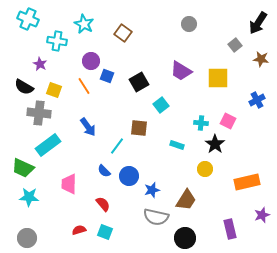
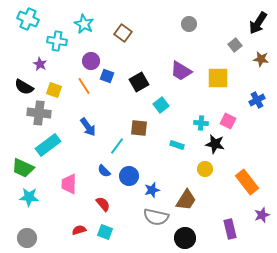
black star at (215, 144): rotated 24 degrees counterclockwise
orange rectangle at (247, 182): rotated 65 degrees clockwise
